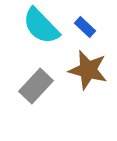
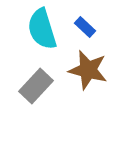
cyan semicircle: moved 1 px right, 3 px down; rotated 27 degrees clockwise
